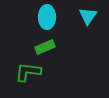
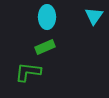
cyan triangle: moved 6 px right
